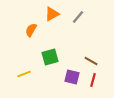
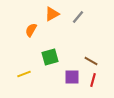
purple square: rotated 14 degrees counterclockwise
